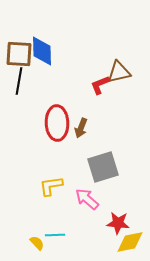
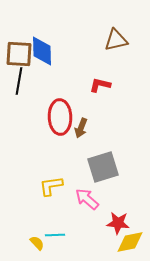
brown triangle: moved 3 px left, 32 px up
red L-shape: rotated 35 degrees clockwise
red ellipse: moved 3 px right, 6 px up
